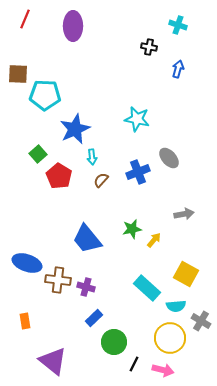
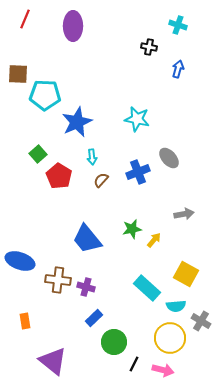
blue star: moved 2 px right, 7 px up
blue ellipse: moved 7 px left, 2 px up
